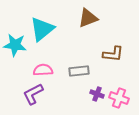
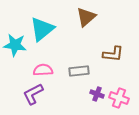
brown triangle: moved 2 px left, 1 px up; rotated 20 degrees counterclockwise
